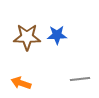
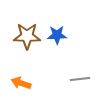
brown star: moved 1 px up
